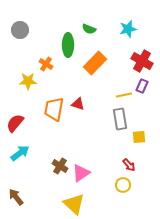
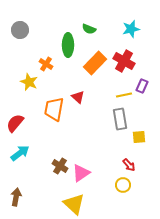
cyan star: moved 3 px right
red cross: moved 18 px left
yellow star: moved 1 px right, 1 px down; rotated 24 degrees clockwise
red triangle: moved 7 px up; rotated 24 degrees clockwise
brown arrow: rotated 48 degrees clockwise
